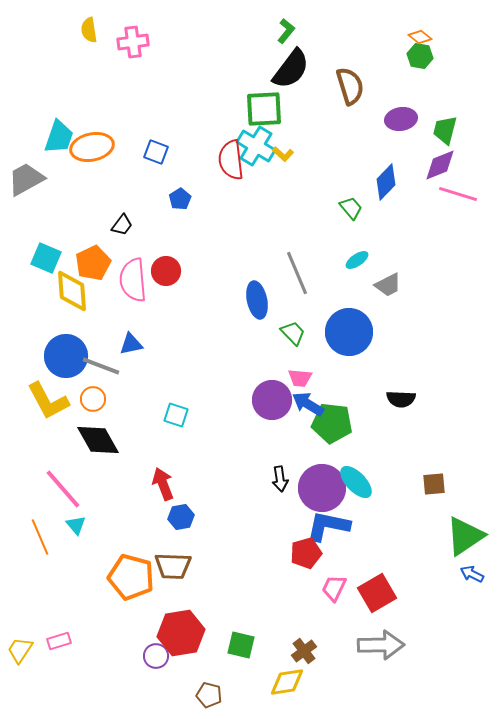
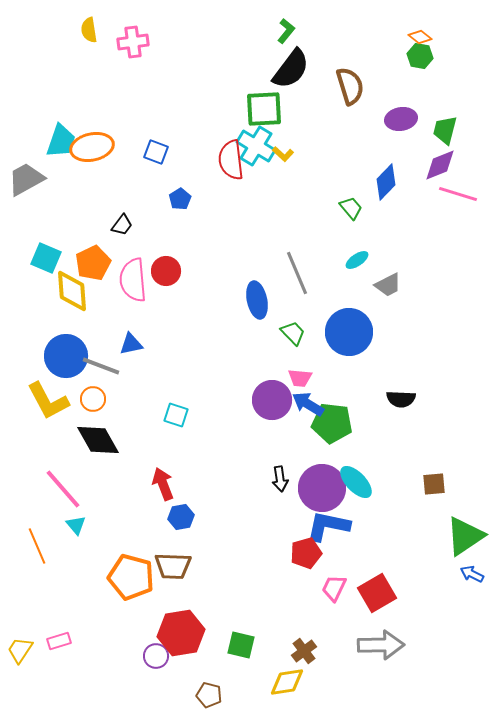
cyan trapezoid at (59, 137): moved 2 px right, 4 px down
orange line at (40, 537): moved 3 px left, 9 px down
